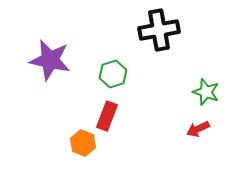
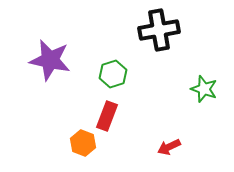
green star: moved 2 px left, 3 px up
red arrow: moved 29 px left, 18 px down
